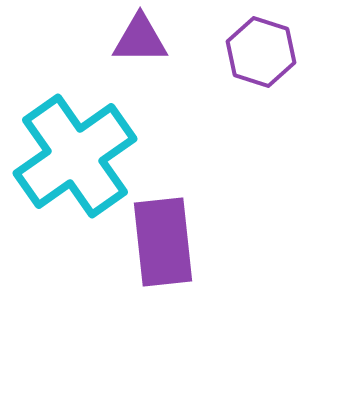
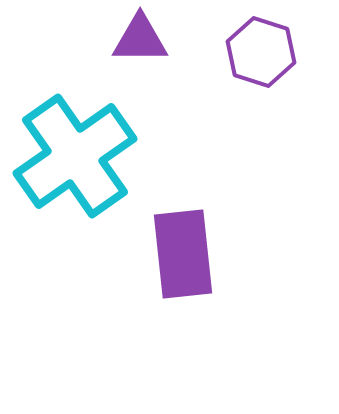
purple rectangle: moved 20 px right, 12 px down
